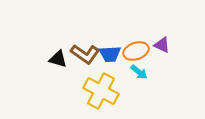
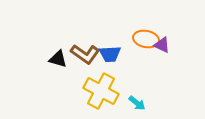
orange ellipse: moved 10 px right, 12 px up; rotated 30 degrees clockwise
cyan arrow: moved 2 px left, 31 px down
